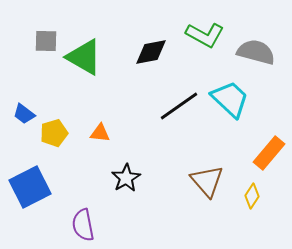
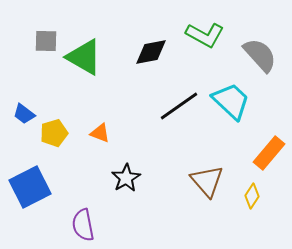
gray semicircle: moved 4 px right, 3 px down; rotated 33 degrees clockwise
cyan trapezoid: moved 1 px right, 2 px down
orange triangle: rotated 15 degrees clockwise
